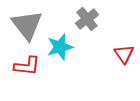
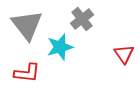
gray cross: moved 5 px left
red L-shape: moved 7 px down
